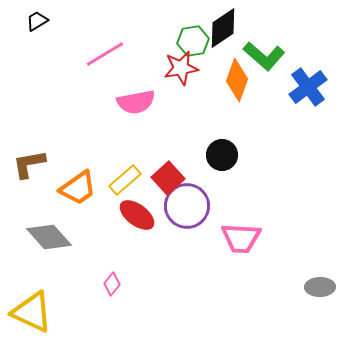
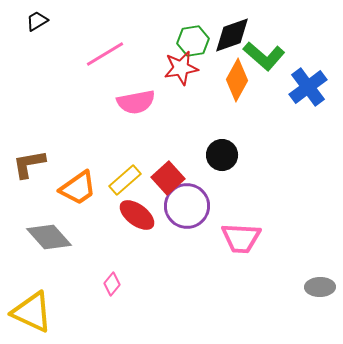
black diamond: moved 9 px right, 7 px down; rotated 15 degrees clockwise
orange diamond: rotated 9 degrees clockwise
